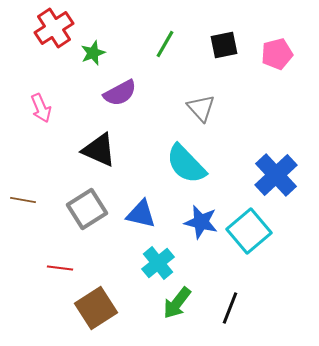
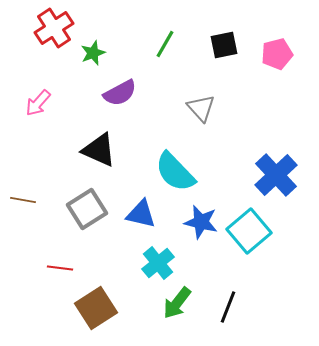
pink arrow: moved 3 px left, 5 px up; rotated 64 degrees clockwise
cyan semicircle: moved 11 px left, 8 px down
black line: moved 2 px left, 1 px up
